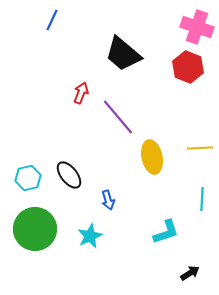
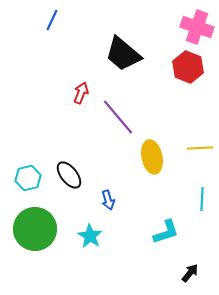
cyan star: rotated 15 degrees counterclockwise
black arrow: rotated 18 degrees counterclockwise
